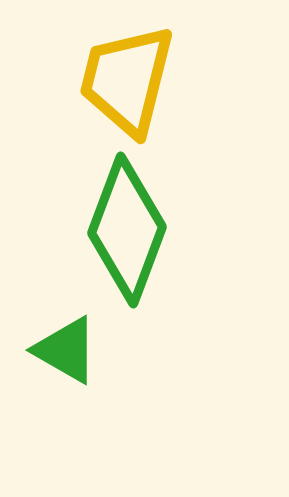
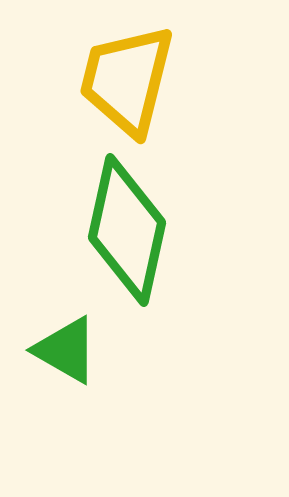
green diamond: rotated 8 degrees counterclockwise
